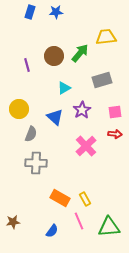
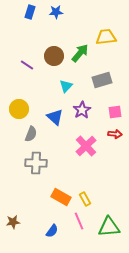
purple line: rotated 40 degrees counterclockwise
cyan triangle: moved 2 px right, 2 px up; rotated 16 degrees counterclockwise
orange rectangle: moved 1 px right, 1 px up
